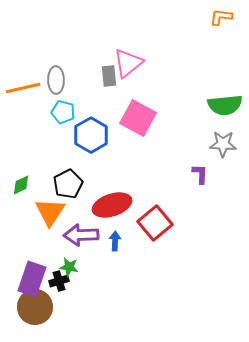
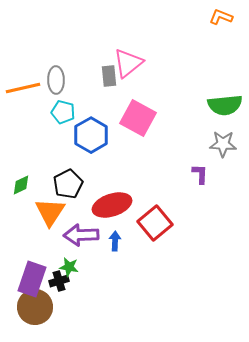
orange L-shape: rotated 15 degrees clockwise
